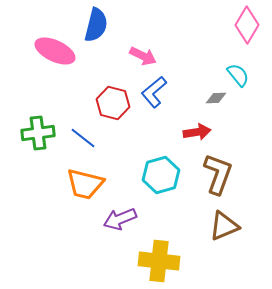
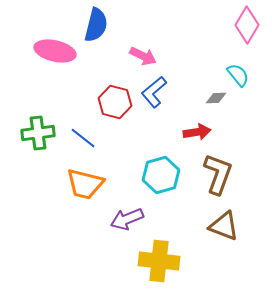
pink ellipse: rotated 12 degrees counterclockwise
red hexagon: moved 2 px right, 1 px up
purple arrow: moved 7 px right
brown triangle: rotated 44 degrees clockwise
